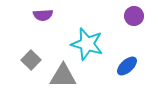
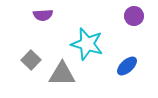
gray triangle: moved 1 px left, 2 px up
